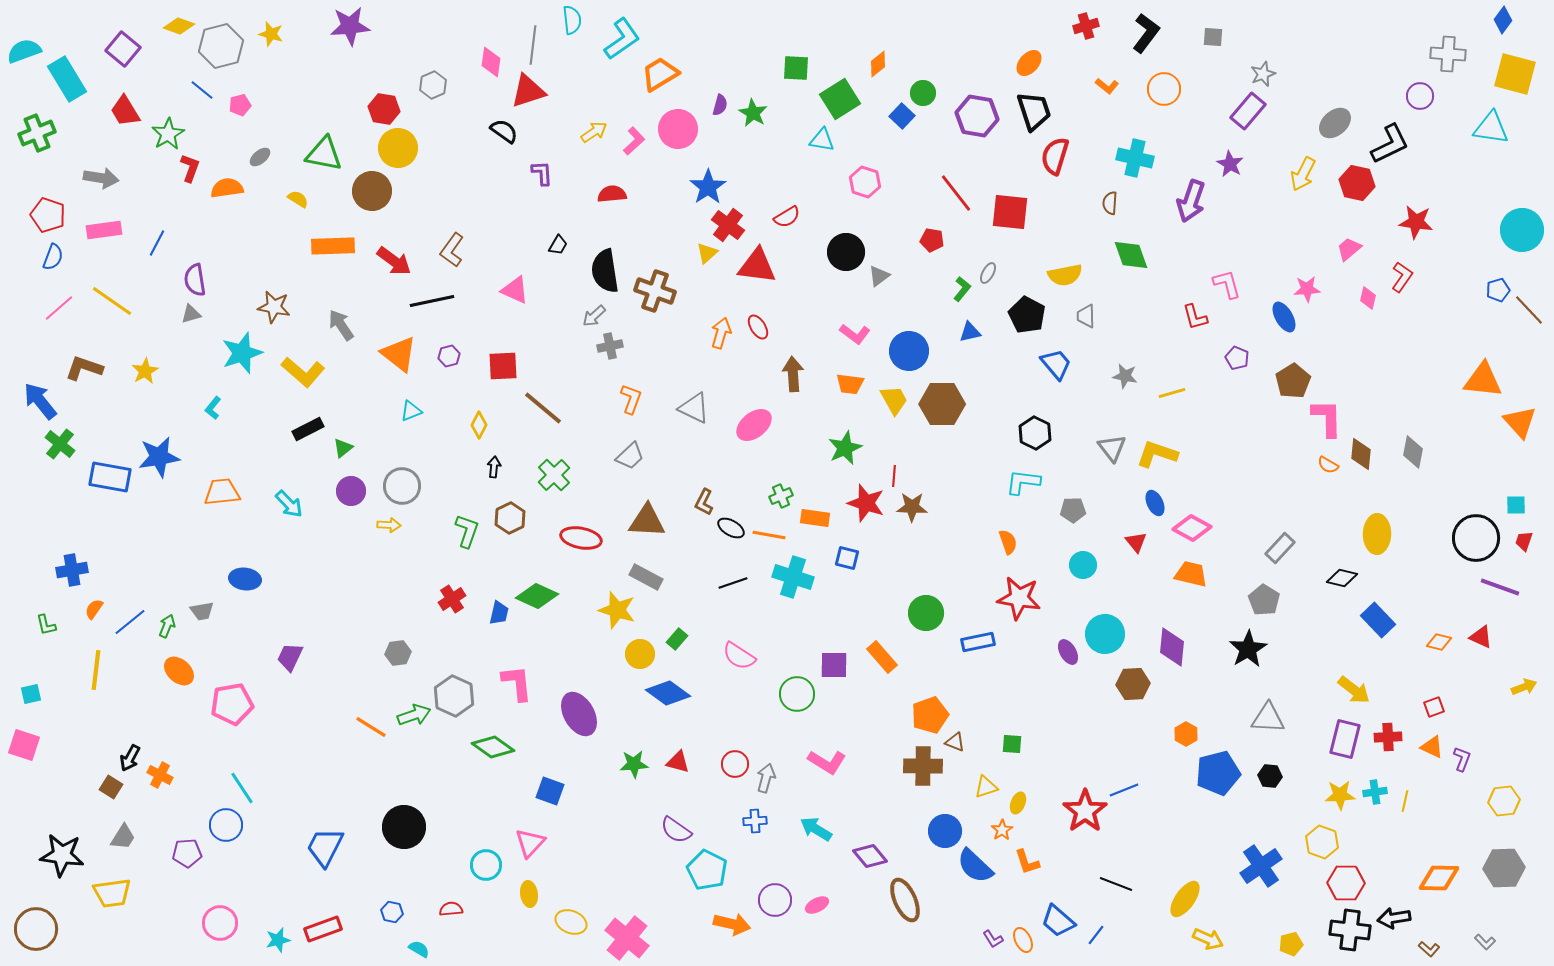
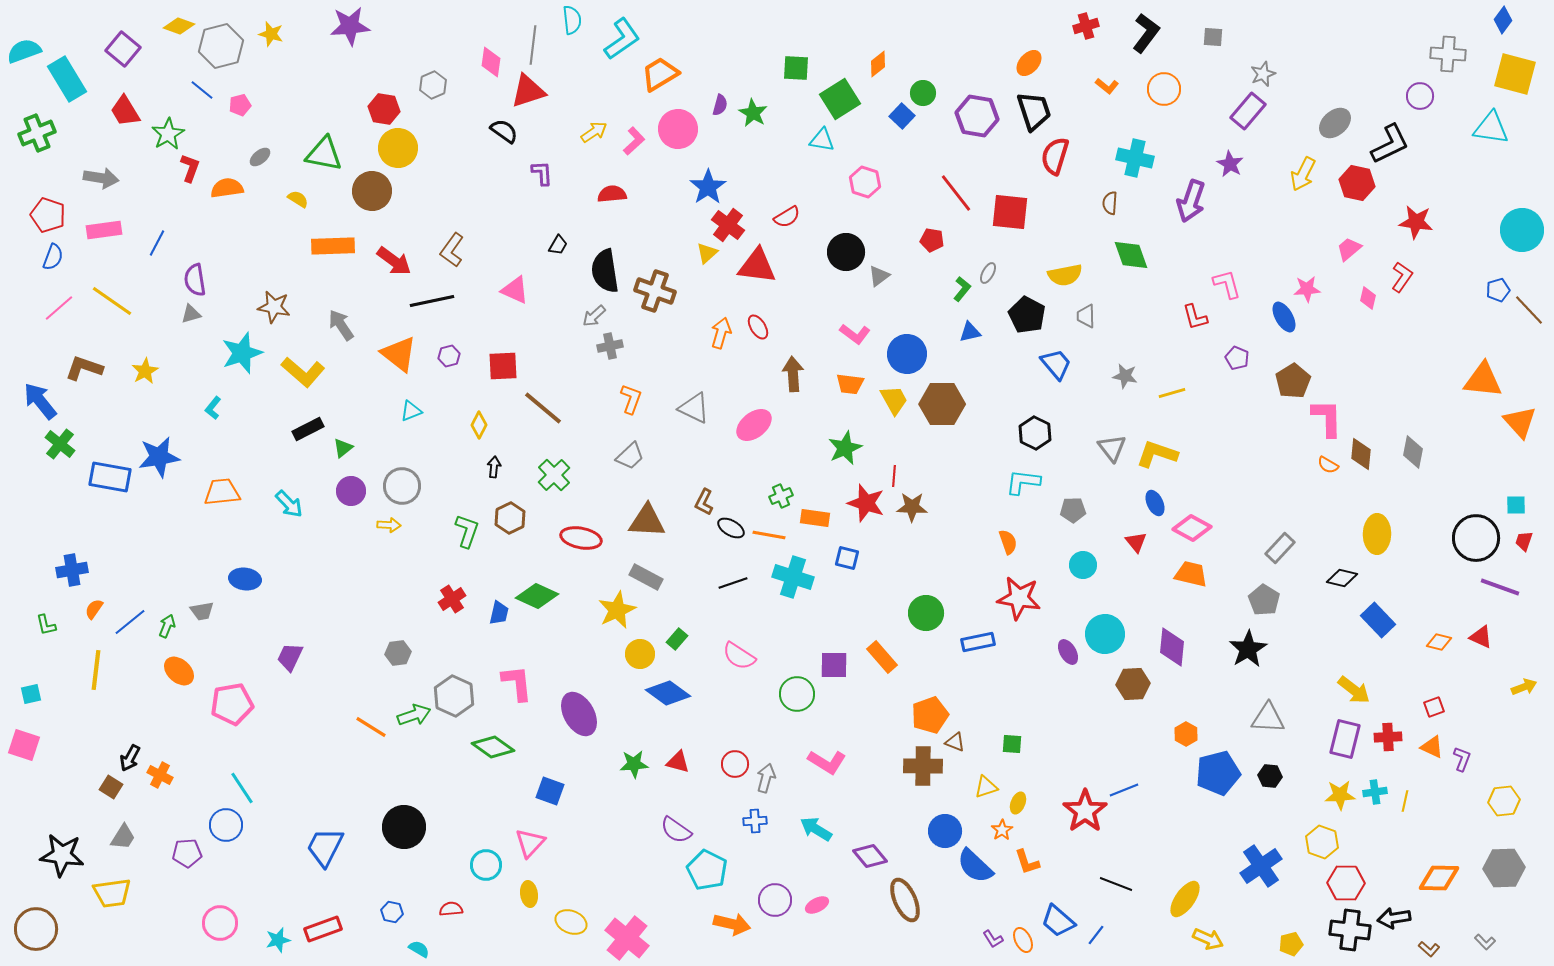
blue circle at (909, 351): moved 2 px left, 3 px down
yellow star at (617, 610): rotated 30 degrees clockwise
